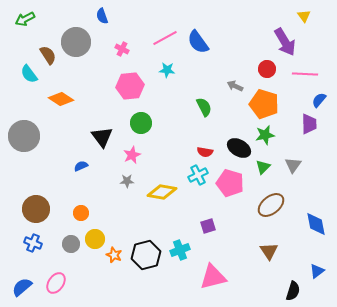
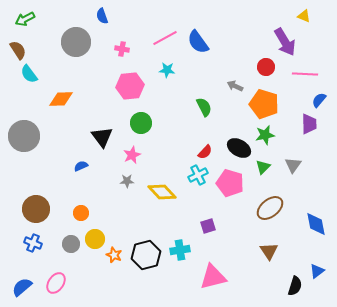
yellow triangle at (304, 16): rotated 32 degrees counterclockwise
pink cross at (122, 49): rotated 16 degrees counterclockwise
brown semicircle at (48, 55): moved 30 px left, 5 px up
red circle at (267, 69): moved 1 px left, 2 px up
orange diamond at (61, 99): rotated 35 degrees counterclockwise
red semicircle at (205, 152): rotated 56 degrees counterclockwise
yellow diamond at (162, 192): rotated 36 degrees clockwise
brown ellipse at (271, 205): moved 1 px left, 3 px down
cyan cross at (180, 250): rotated 12 degrees clockwise
black semicircle at (293, 291): moved 2 px right, 5 px up
